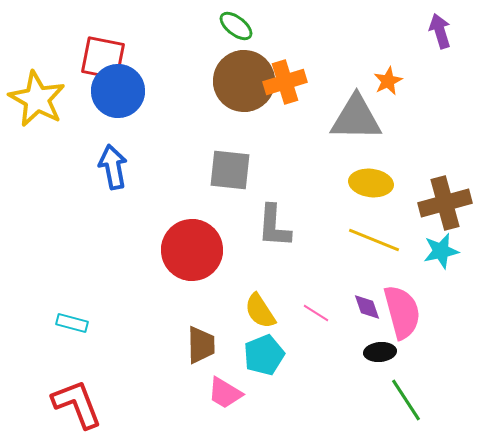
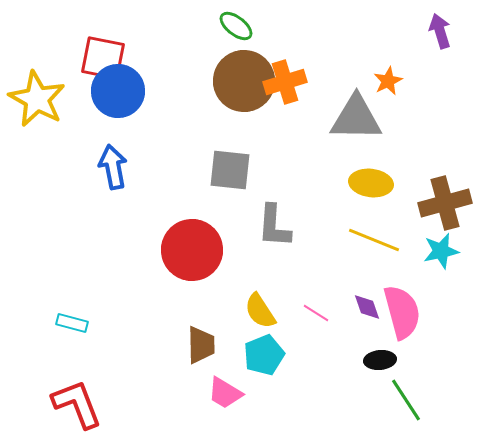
black ellipse: moved 8 px down
